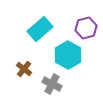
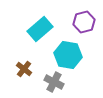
purple hexagon: moved 2 px left, 6 px up
cyan hexagon: rotated 20 degrees counterclockwise
gray cross: moved 2 px right, 2 px up
